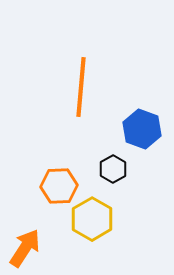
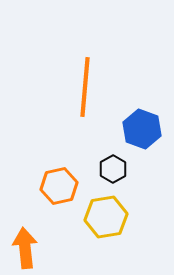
orange line: moved 4 px right
orange hexagon: rotated 9 degrees counterclockwise
yellow hexagon: moved 14 px right, 2 px up; rotated 21 degrees clockwise
orange arrow: rotated 39 degrees counterclockwise
